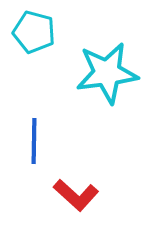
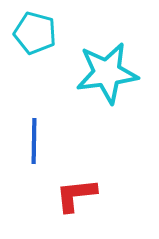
cyan pentagon: moved 1 px right, 1 px down
red L-shape: rotated 132 degrees clockwise
